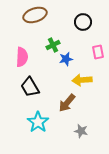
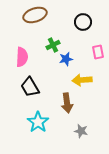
brown arrow: rotated 48 degrees counterclockwise
